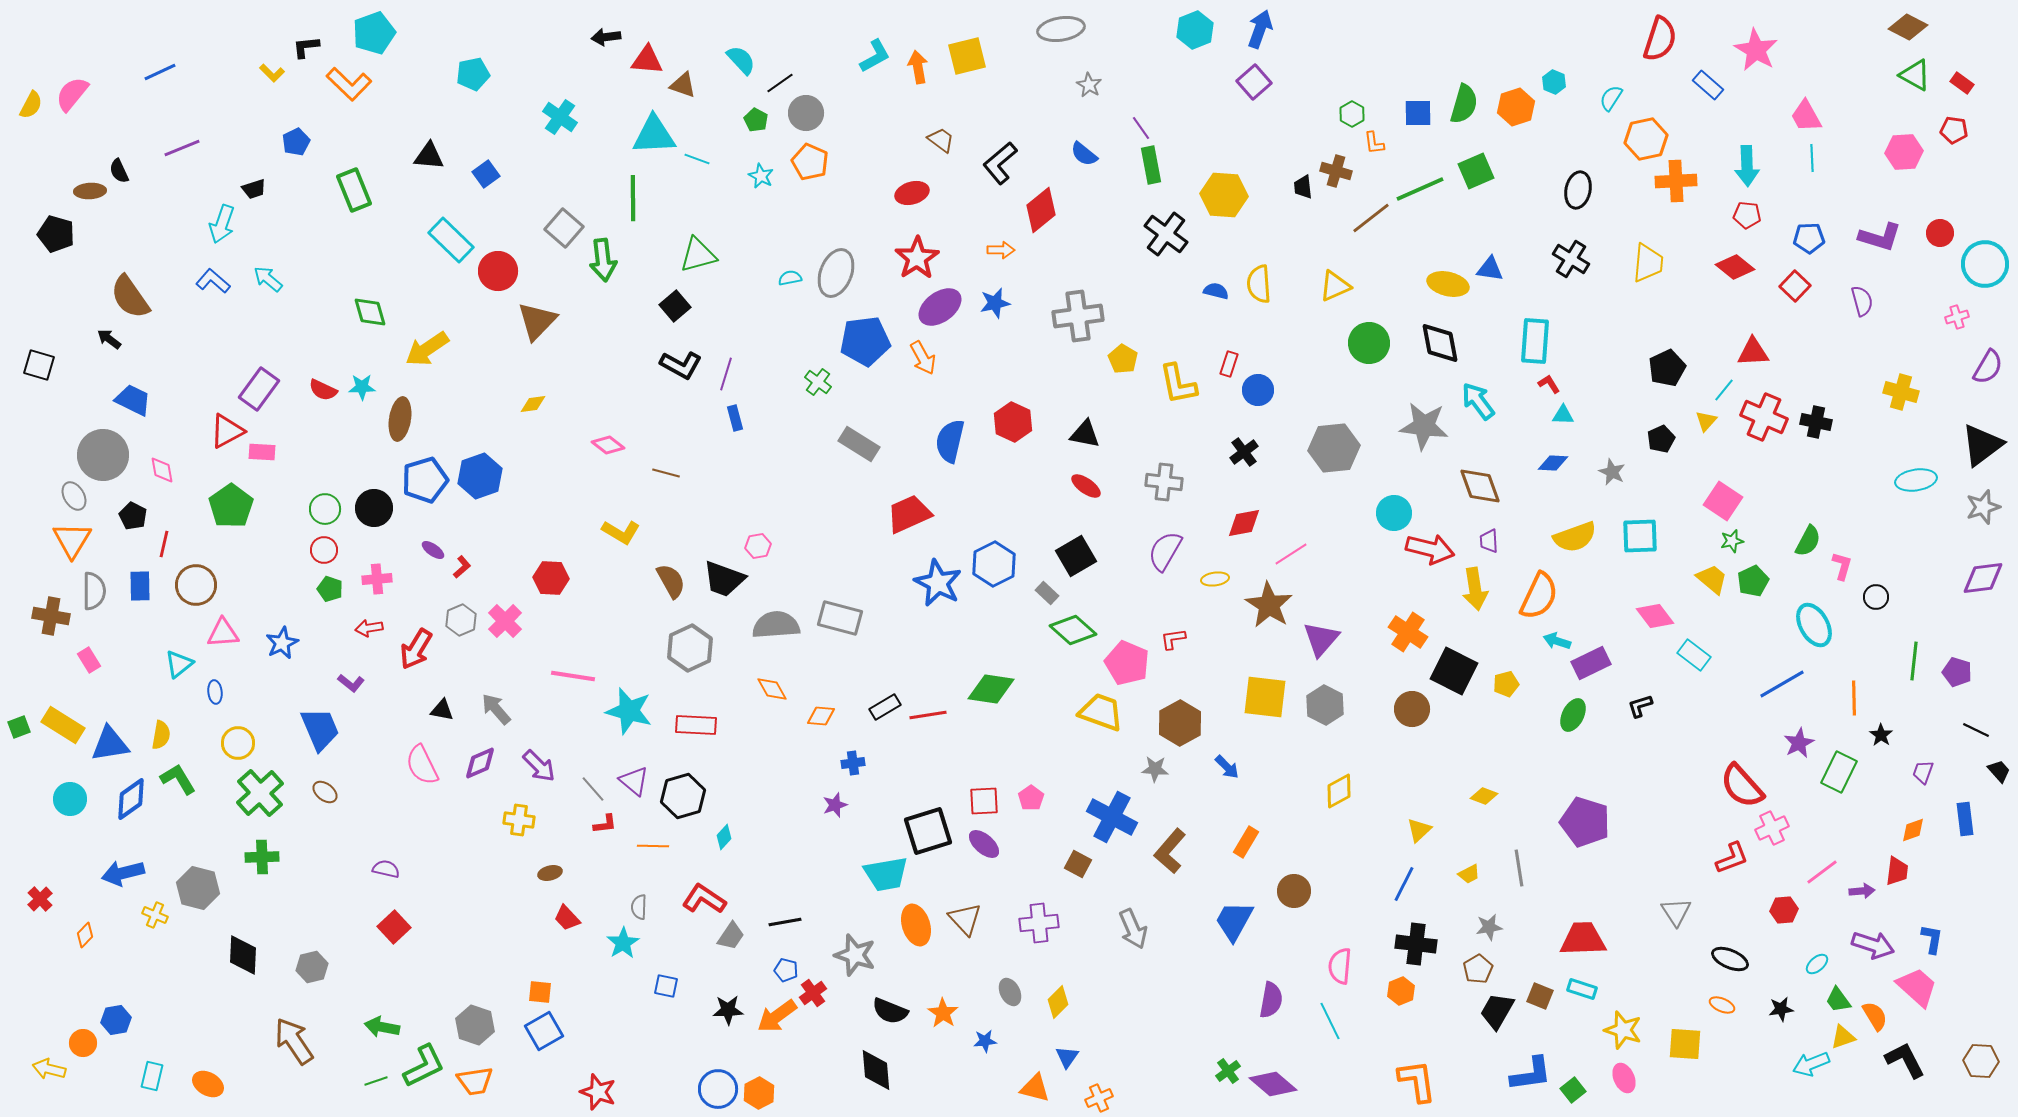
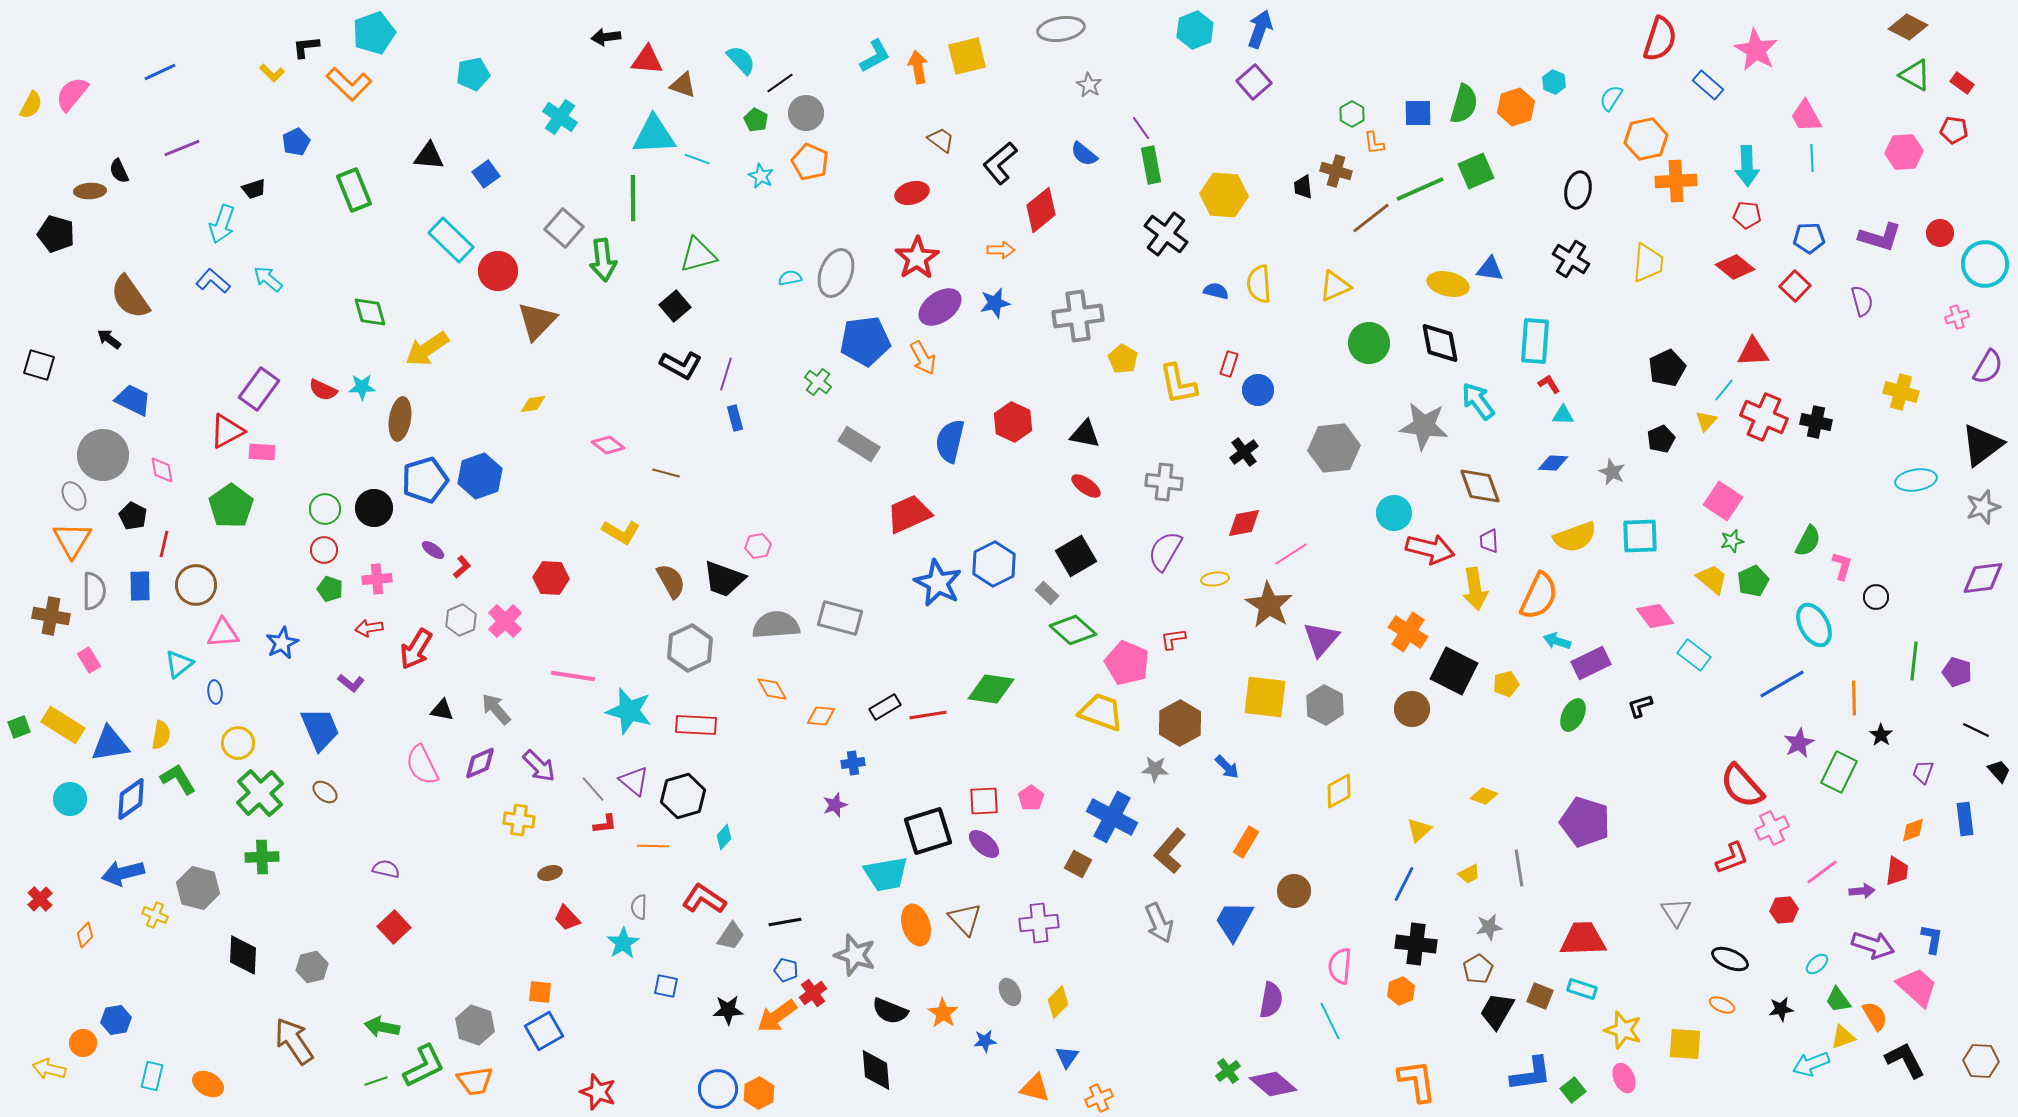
gray arrow at (1133, 929): moved 26 px right, 6 px up
